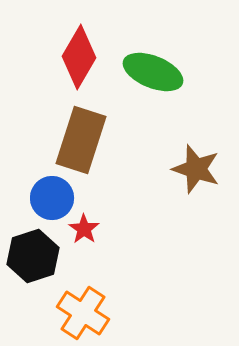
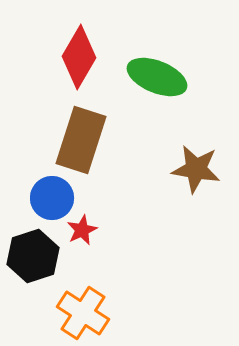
green ellipse: moved 4 px right, 5 px down
brown star: rotated 9 degrees counterclockwise
red star: moved 2 px left, 1 px down; rotated 12 degrees clockwise
